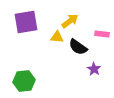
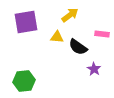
yellow arrow: moved 6 px up
